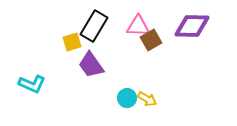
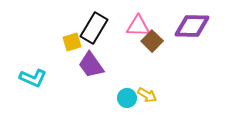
black rectangle: moved 2 px down
brown square: moved 1 px right, 1 px down; rotated 15 degrees counterclockwise
cyan L-shape: moved 1 px right, 6 px up
yellow arrow: moved 4 px up
